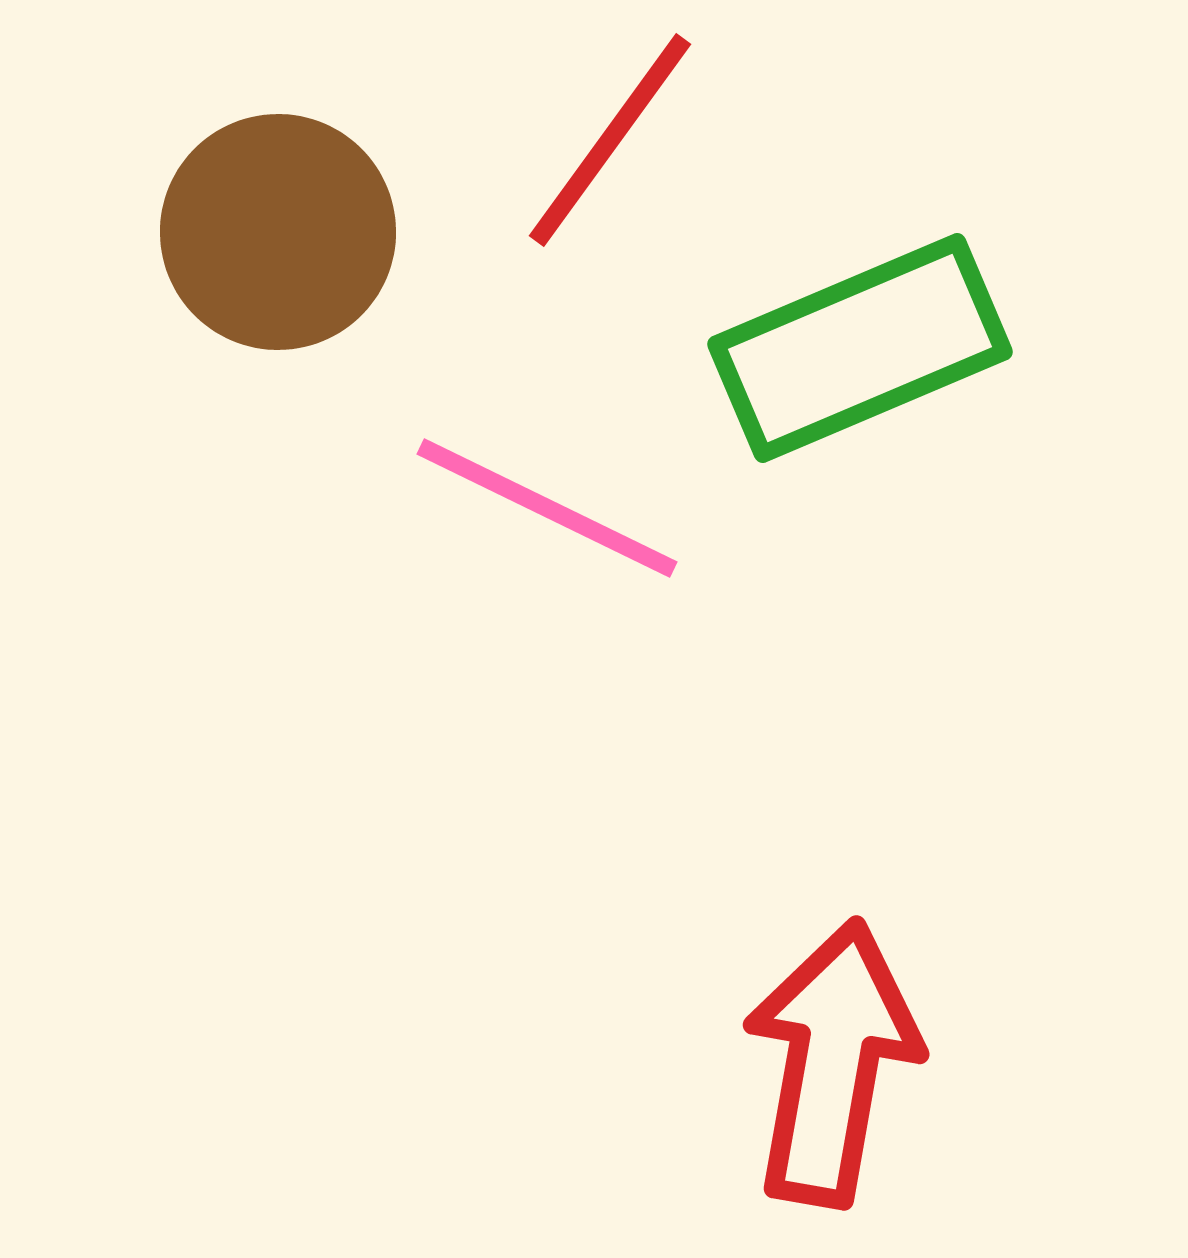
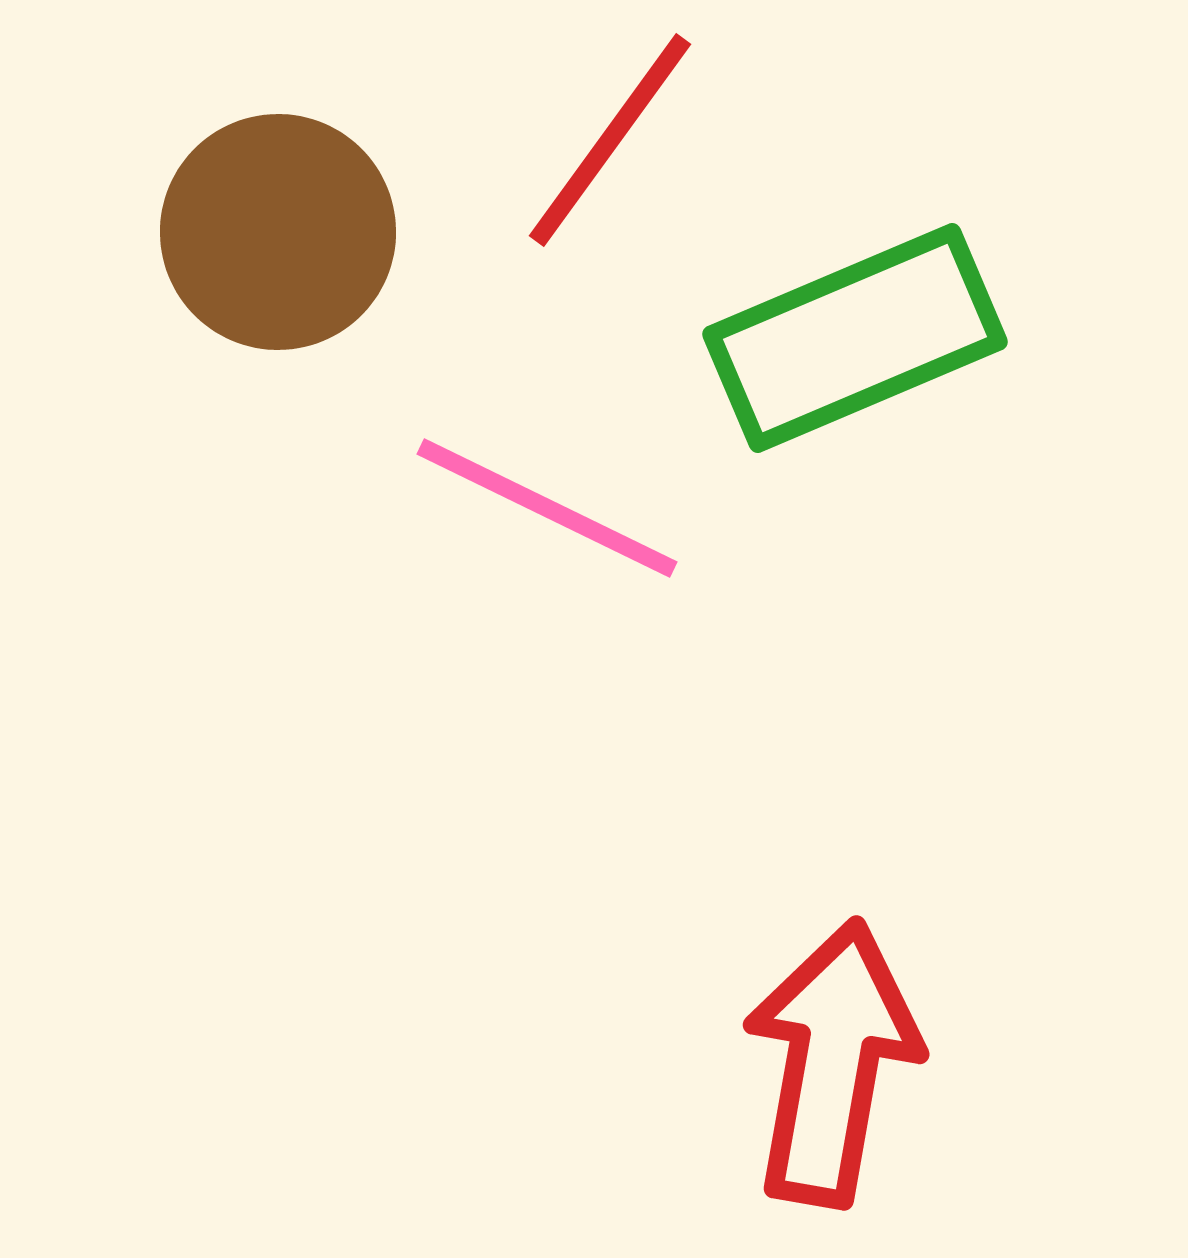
green rectangle: moved 5 px left, 10 px up
